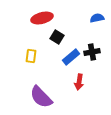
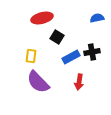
blue rectangle: rotated 12 degrees clockwise
purple semicircle: moved 3 px left, 15 px up
